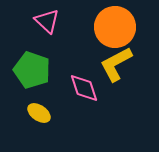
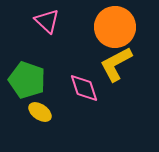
green pentagon: moved 5 px left, 10 px down
yellow ellipse: moved 1 px right, 1 px up
